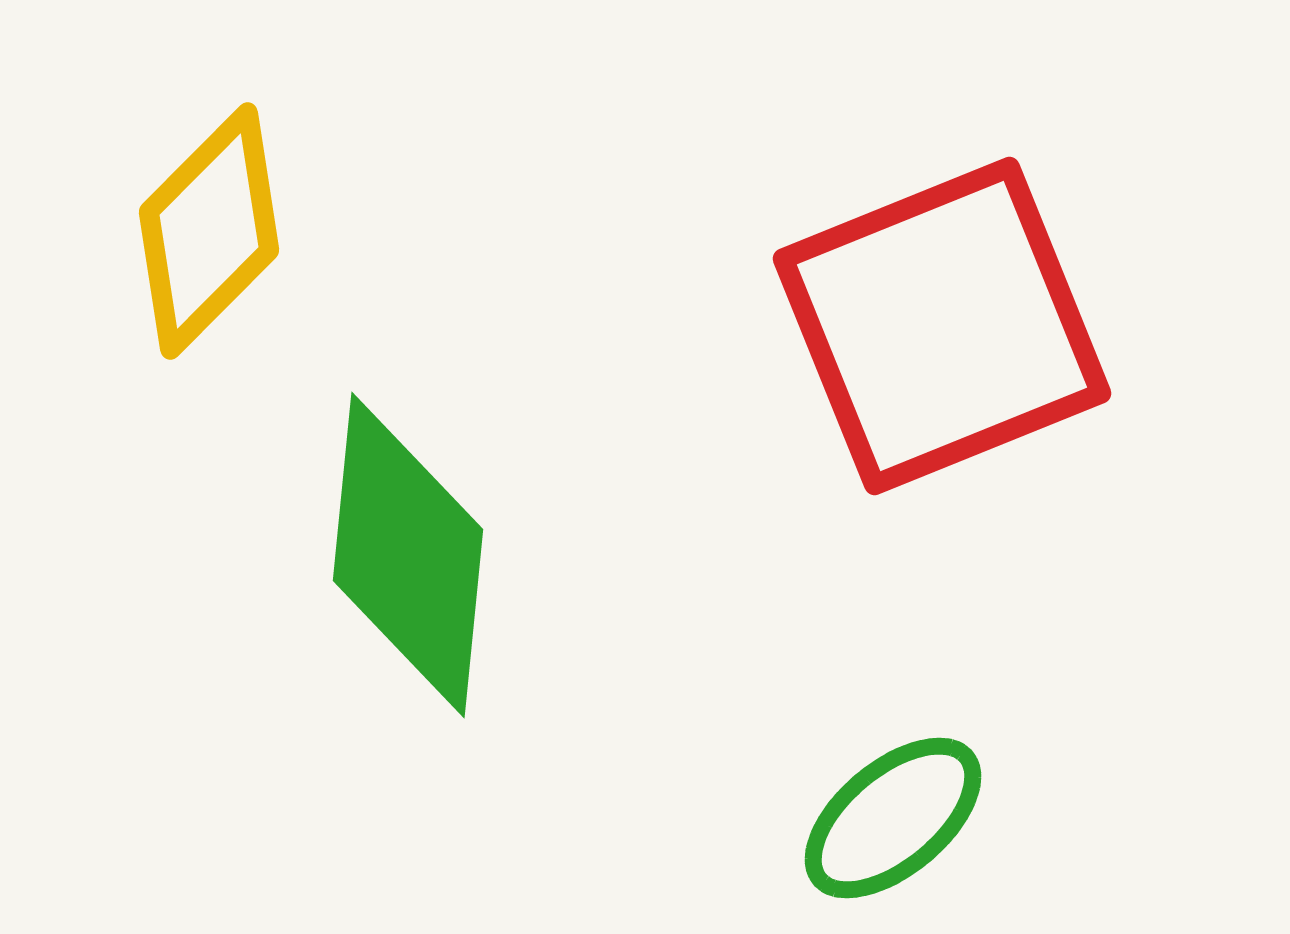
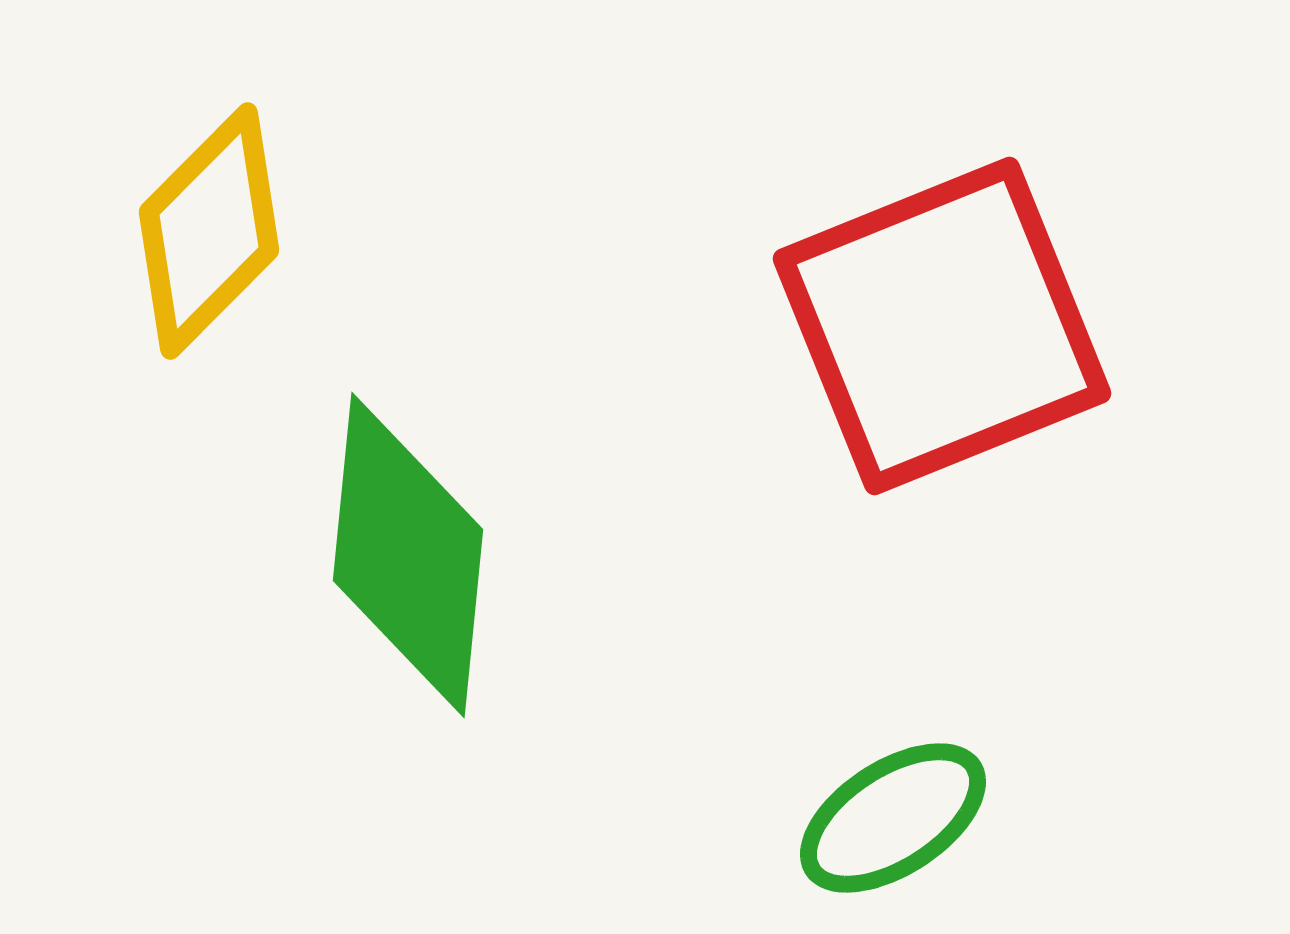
green ellipse: rotated 7 degrees clockwise
